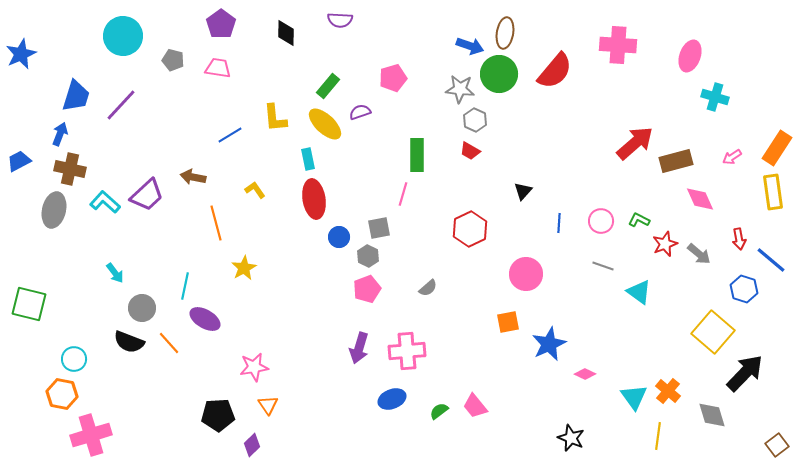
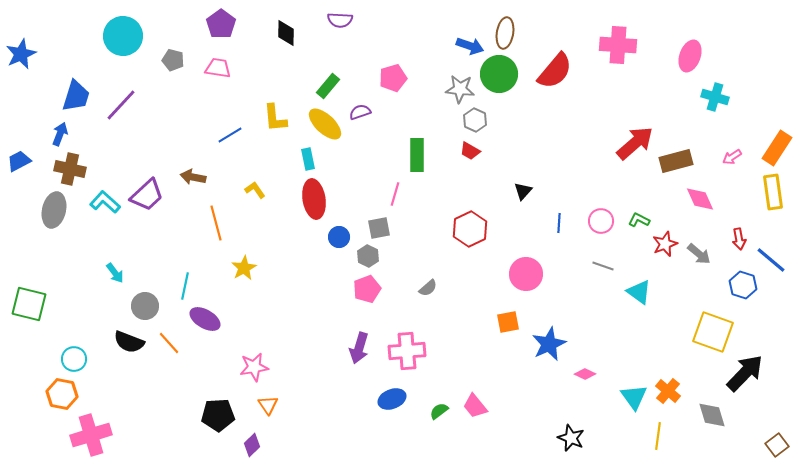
pink line at (403, 194): moved 8 px left
blue hexagon at (744, 289): moved 1 px left, 4 px up
gray circle at (142, 308): moved 3 px right, 2 px up
yellow square at (713, 332): rotated 21 degrees counterclockwise
